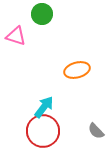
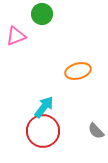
pink triangle: rotated 40 degrees counterclockwise
orange ellipse: moved 1 px right, 1 px down
